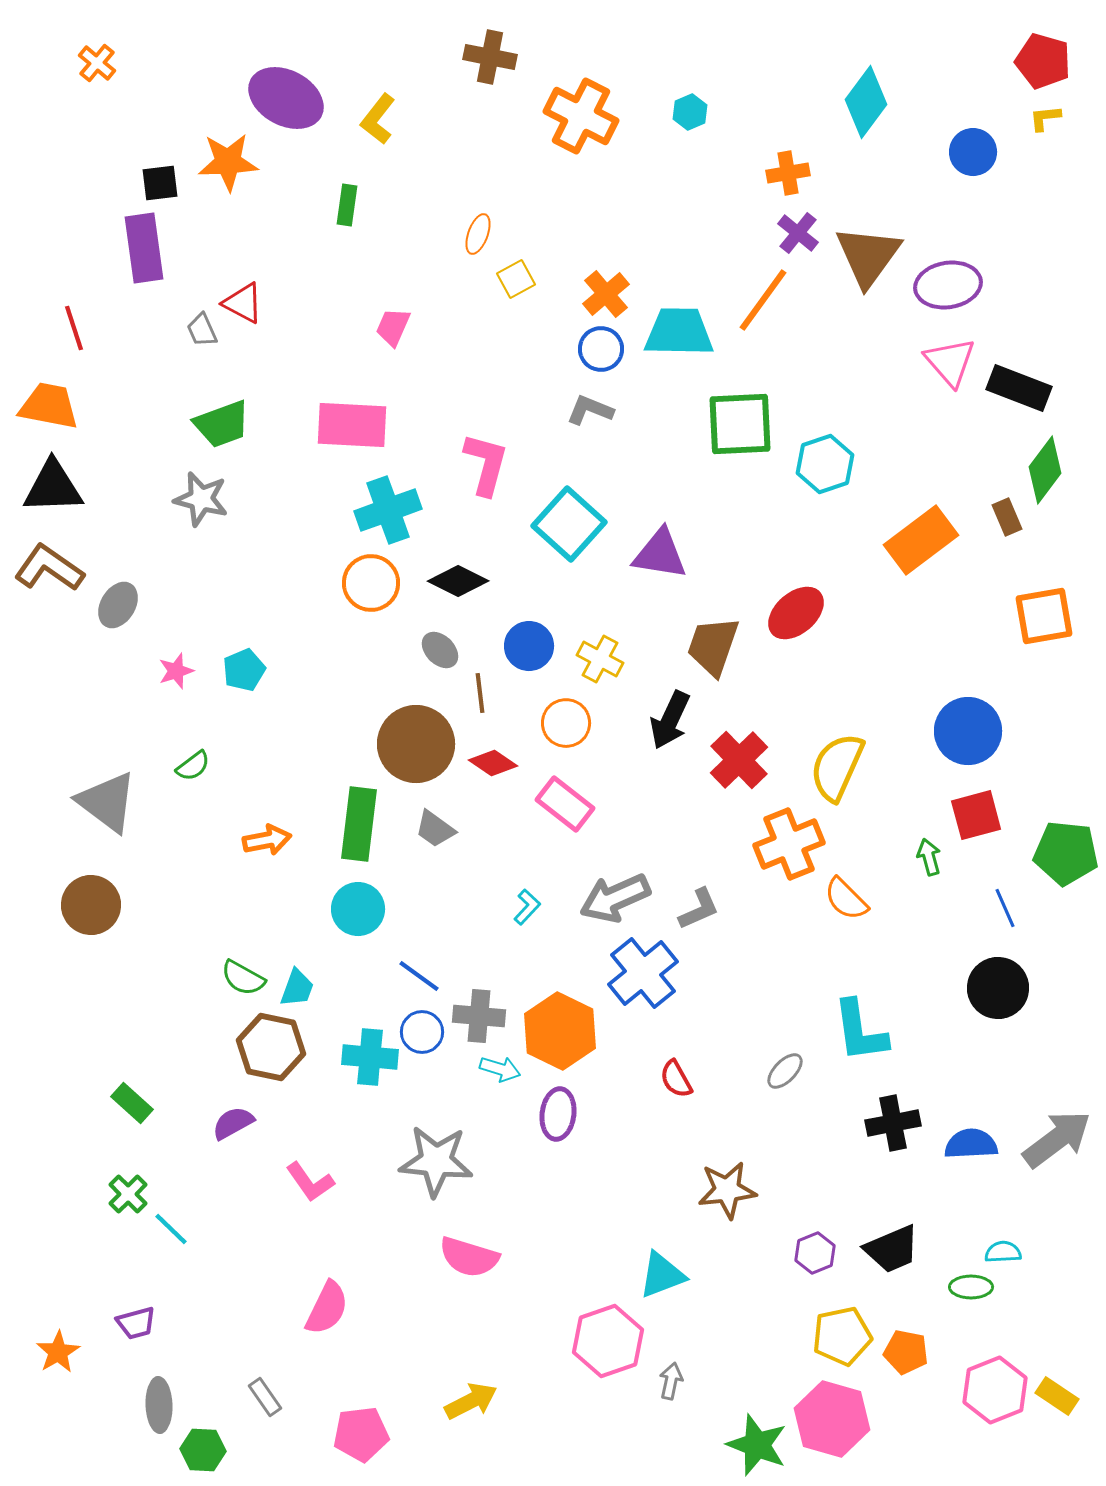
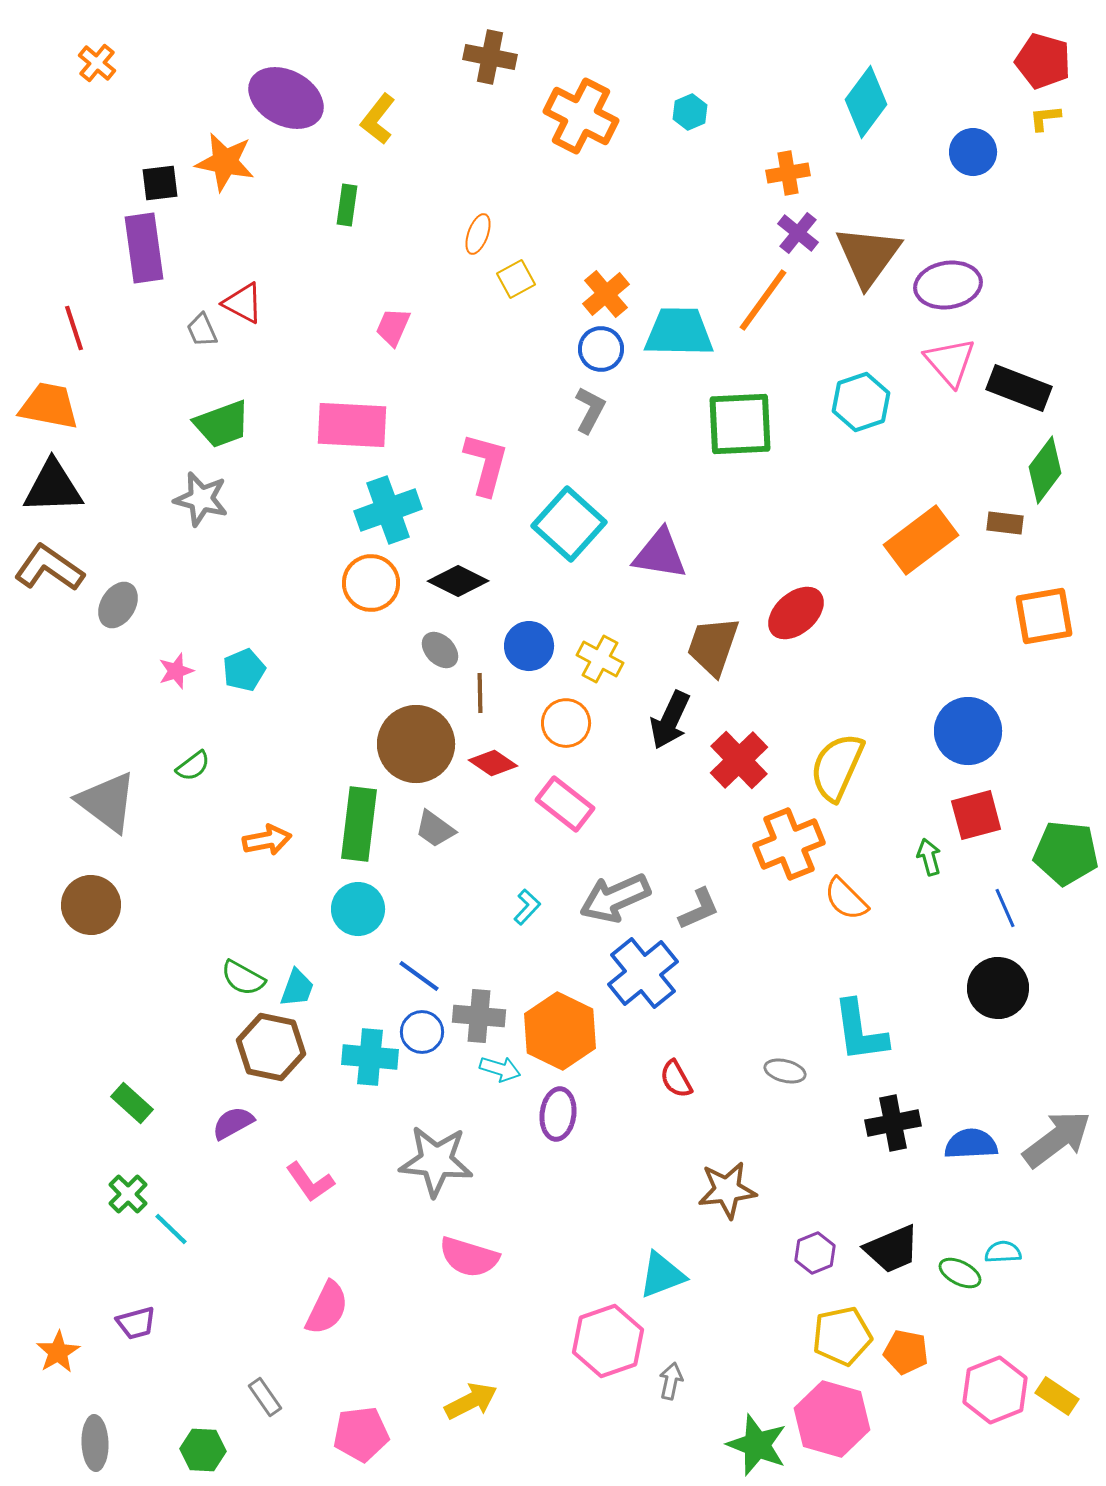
orange star at (228, 162): moved 3 px left; rotated 14 degrees clockwise
gray L-shape at (590, 410): rotated 96 degrees clockwise
cyan hexagon at (825, 464): moved 36 px right, 62 px up
brown rectangle at (1007, 517): moved 2 px left, 6 px down; rotated 60 degrees counterclockwise
brown line at (480, 693): rotated 6 degrees clockwise
gray ellipse at (785, 1071): rotated 60 degrees clockwise
green ellipse at (971, 1287): moved 11 px left, 14 px up; rotated 27 degrees clockwise
gray ellipse at (159, 1405): moved 64 px left, 38 px down
